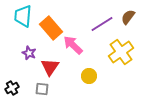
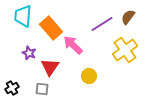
yellow cross: moved 4 px right, 2 px up
